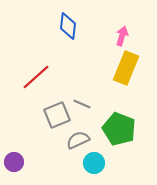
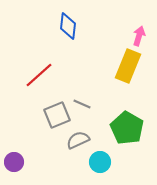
pink arrow: moved 17 px right
yellow rectangle: moved 2 px right, 2 px up
red line: moved 3 px right, 2 px up
green pentagon: moved 8 px right, 1 px up; rotated 8 degrees clockwise
cyan circle: moved 6 px right, 1 px up
